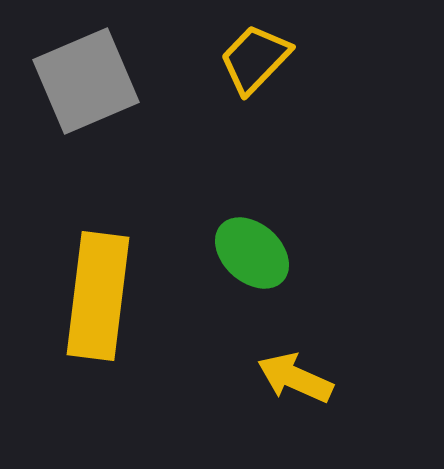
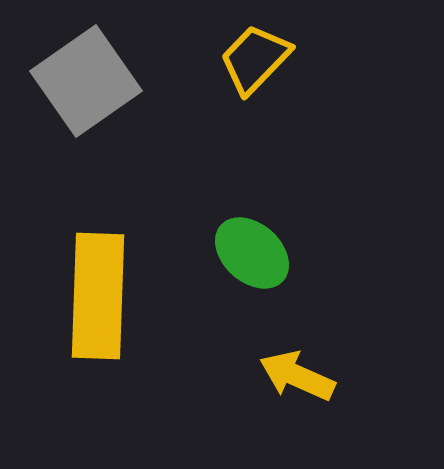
gray square: rotated 12 degrees counterclockwise
yellow rectangle: rotated 5 degrees counterclockwise
yellow arrow: moved 2 px right, 2 px up
